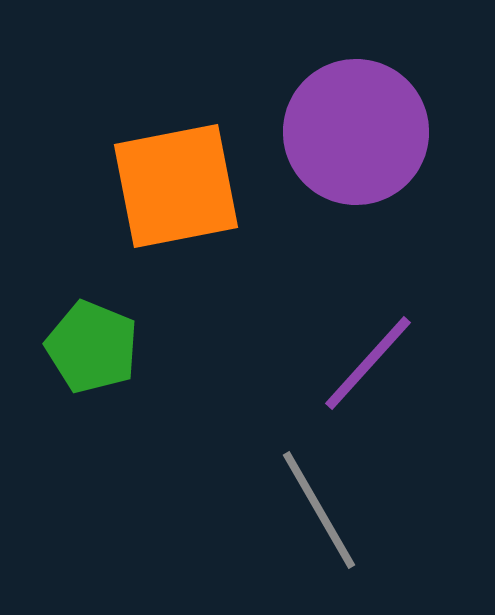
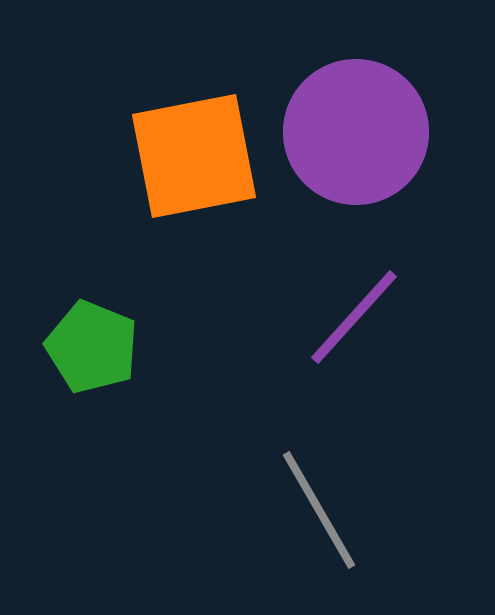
orange square: moved 18 px right, 30 px up
purple line: moved 14 px left, 46 px up
